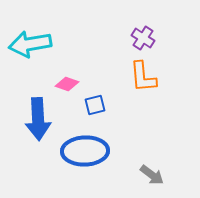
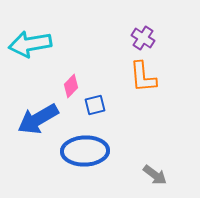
pink diamond: moved 4 px right, 2 px down; rotated 65 degrees counterclockwise
blue arrow: rotated 63 degrees clockwise
gray arrow: moved 3 px right
